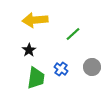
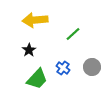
blue cross: moved 2 px right, 1 px up
green trapezoid: moved 1 px right, 1 px down; rotated 35 degrees clockwise
